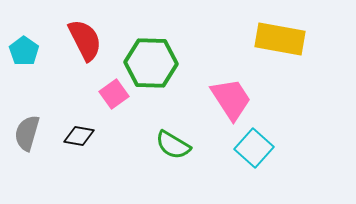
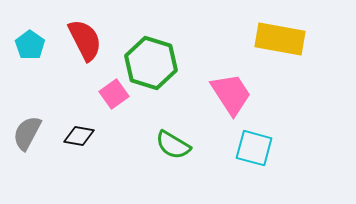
cyan pentagon: moved 6 px right, 6 px up
green hexagon: rotated 15 degrees clockwise
pink trapezoid: moved 5 px up
gray semicircle: rotated 12 degrees clockwise
cyan square: rotated 27 degrees counterclockwise
